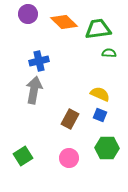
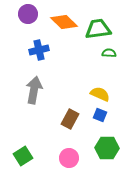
blue cross: moved 11 px up
